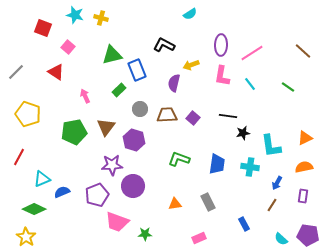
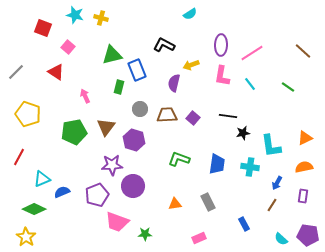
green rectangle at (119, 90): moved 3 px up; rotated 32 degrees counterclockwise
